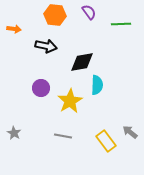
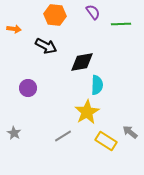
purple semicircle: moved 4 px right
black arrow: rotated 15 degrees clockwise
purple circle: moved 13 px left
yellow star: moved 17 px right, 11 px down
gray line: rotated 42 degrees counterclockwise
yellow rectangle: rotated 20 degrees counterclockwise
